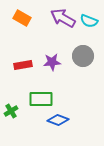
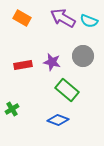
purple star: rotated 18 degrees clockwise
green rectangle: moved 26 px right, 9 px up; rotated 40 degrees clockwise
green cross: moved 1 px right, 2 px up
